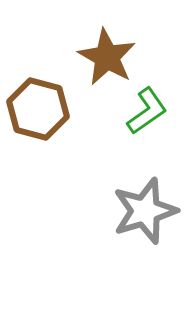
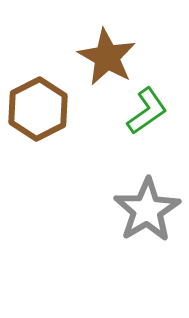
brown hexagon: rotated 18 degrees clockwise
gray star: moved 2 px right, 1 px up; rotated 14 degrees counterclockwise
